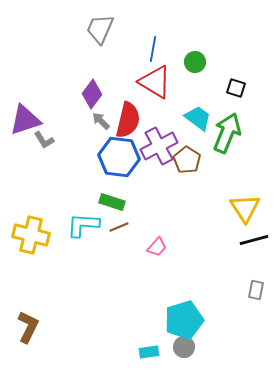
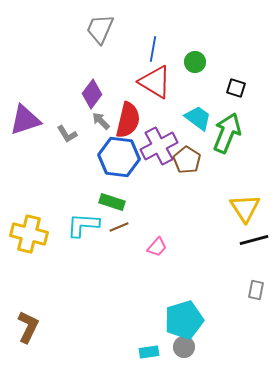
gray L-shape: moved 23 px right, 6 px up
yellow cross: moved 2 px left, 1 px up
